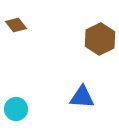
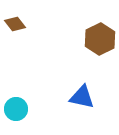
brown diamond: moved 1 px left, 1 px up
blue triangle: rotated 8 degrees clockwise
